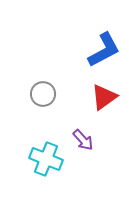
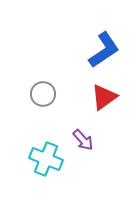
blue L-shape: rotated 6 degrees counterclockwise
